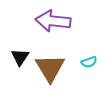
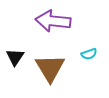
black triangle: moved 5 px left
cyan semicircle: moved 8 px up
